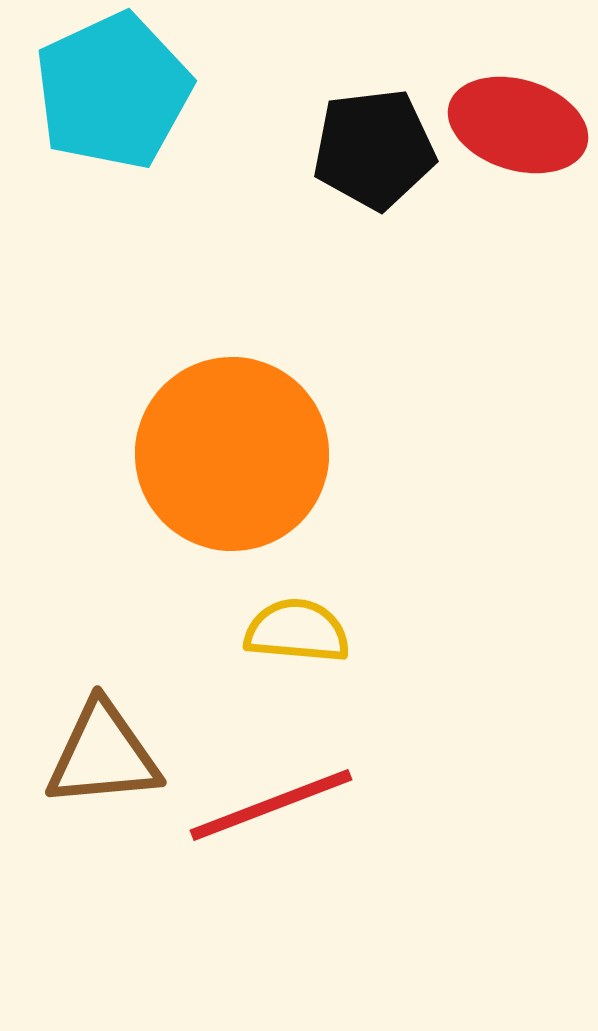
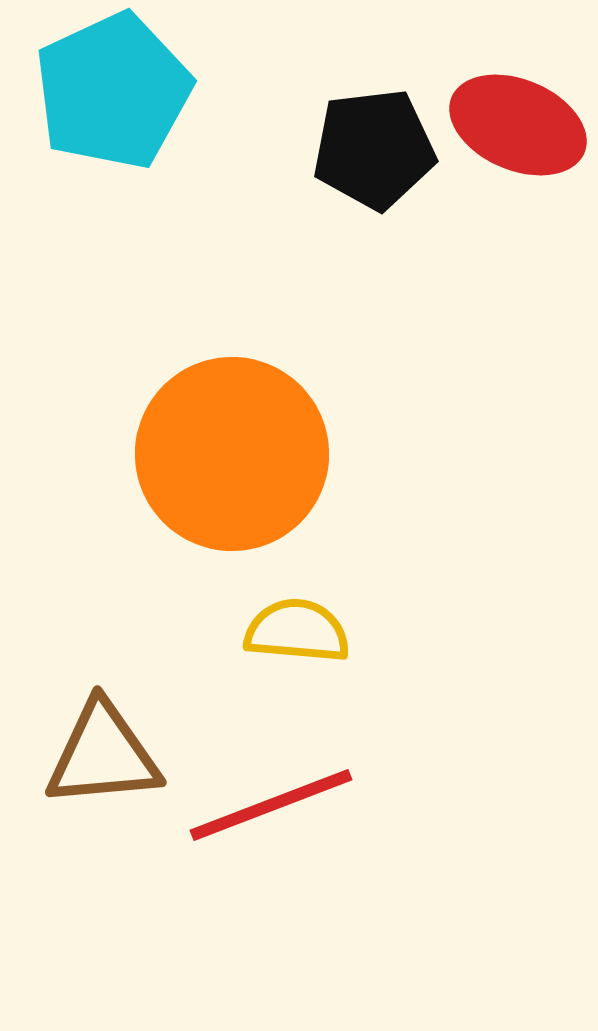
red ellipse: rotated 6 degrees clockwise
